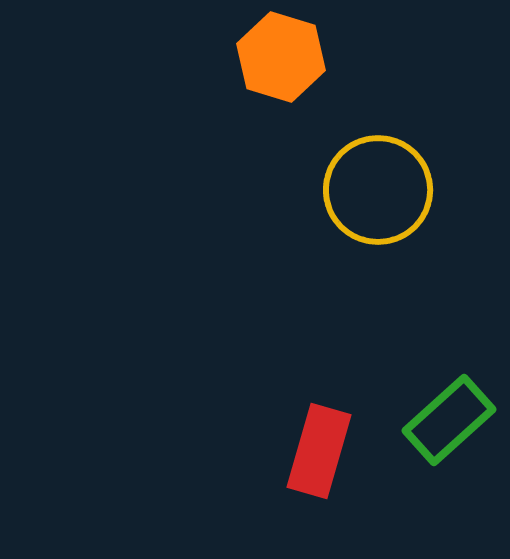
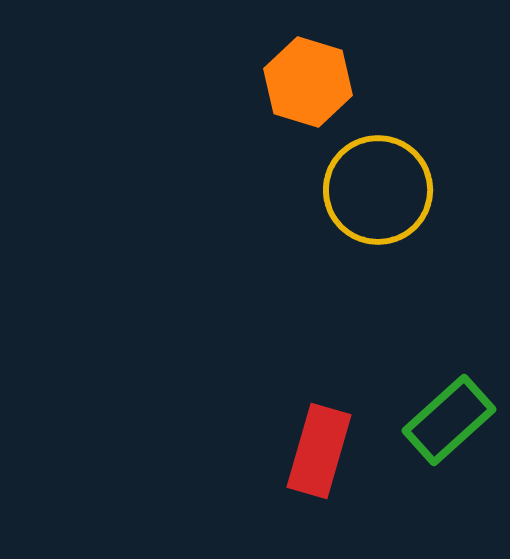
orange hexagon: moved 27 px right, 25 px down
